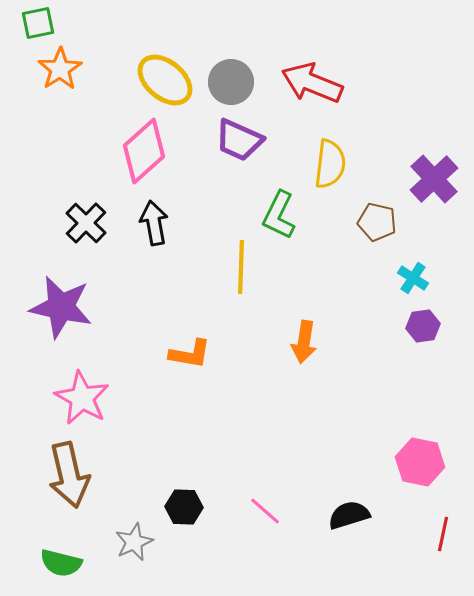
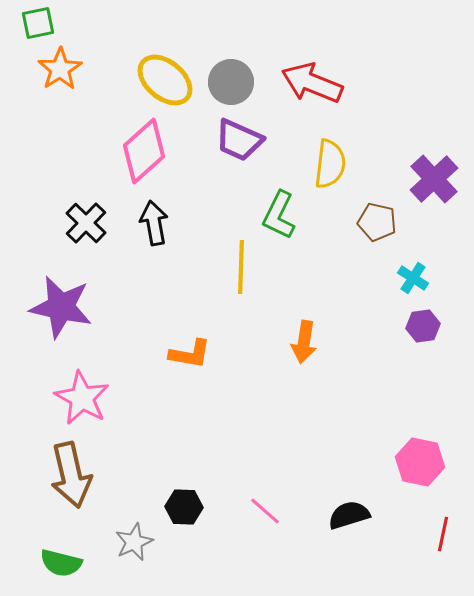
brown arrow: moved 2 px right
